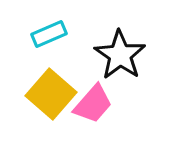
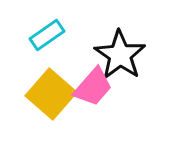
cyan rectangle: moved 2 px left, 1 px down; rotated 12 degrees counterclockwise
pink trapezoid: moved 17 px up
